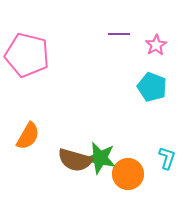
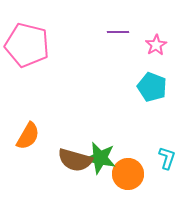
purple line: moved 1 px left, 2 px up
pink pentagon: moved 10 px up
